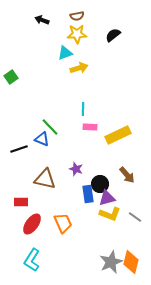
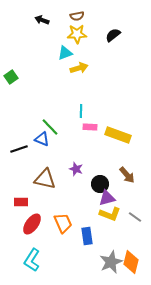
cyan line: moved 2 px left, 2 px down
yellow rectangle: rotated 45 degrees clockwise
blue rectangle: moved 1 px left, 42 px down
